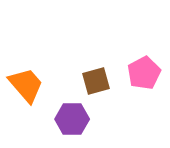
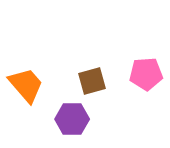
pink pentagon: moved 2 px right, 1 px down; rotated 24 degrees clockwise
brown square: moved 4 px left
